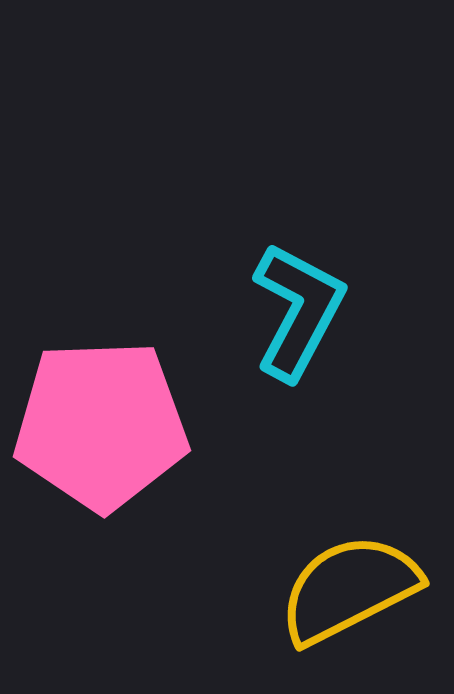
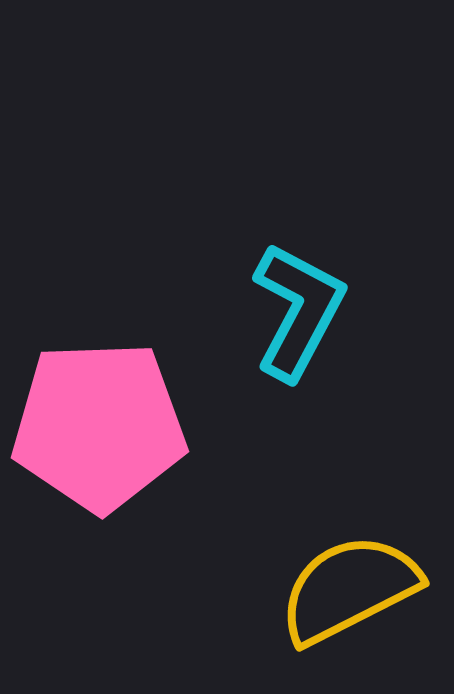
pink pentagon: moved 2 px left, 1 px down
